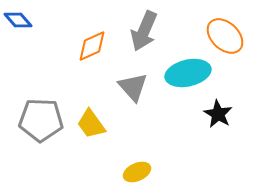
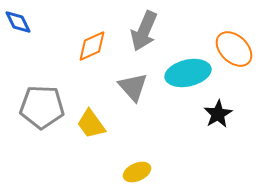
blue diamond: moved 2 px down; rotated 16 degrees clockwise
orange ellipse: moved 9 px right, 13 px down
black star: rotated 12 degrees clockwise
gray pentagon: moved 1 px right, 13 px up
